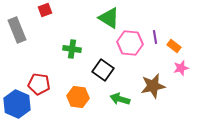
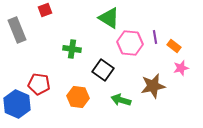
green arrow: moved 1 px right, 1 px down
